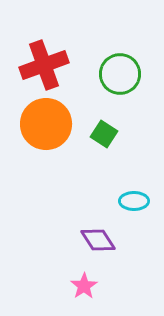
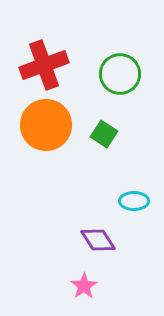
orange circle: moved 1 px down
